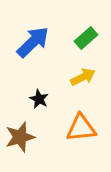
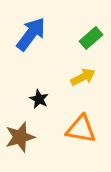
green rectangle: moved 5 px right
blue arrow: moved 2 px left, 8 px up; rotated 9 degrees counterclockwise
orange triangle: moved 1 px down; rotated 16 degrees clockwise
